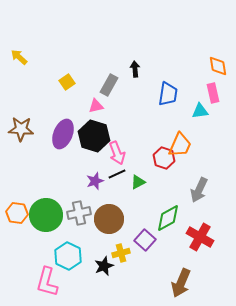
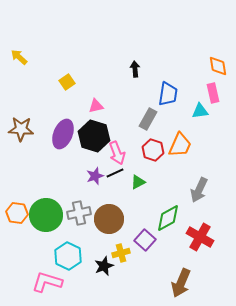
gray rectangle: moved 39 px right, 34 px down
red hexagon: moved 11 px left, 8 px up
black line: moved 2 px left, 1 px up
purple star: moved 5 px up
pink L-shape: rotated 92 degrees clockwise
